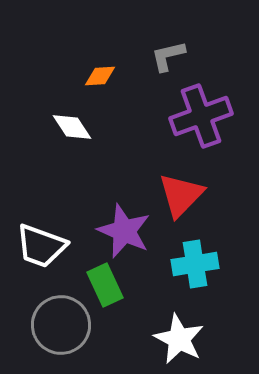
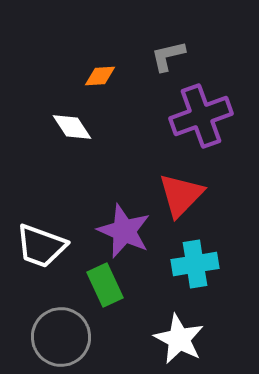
gray circle: moved 12 px down
